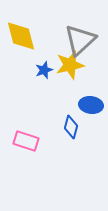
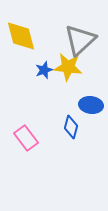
yellow star: moved 2 px left, 2 px down; rotated 20 degrees clockwise
pink rectangle: moved 3 px up; rotated 35 degrees clockwise
